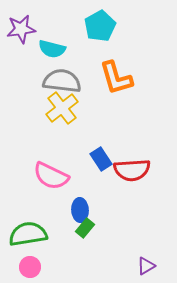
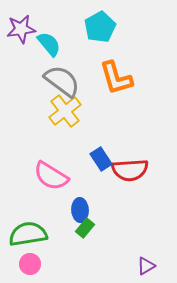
cyan pentagon: moved 1 px down
cyan semicircle: moved 3 px left, 5 px up; rotated 144 degrees counterclockwise
gray semicircle: rotated 30 degrees clockwise
yellow cross: moved 3 px right, 3 px down
red semicircle: moved 2 px left
pink semicircle: rotated 6 degrees clockwise
pink circle: moved 3 px up
